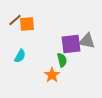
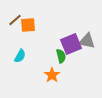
orange square: moved 1 px right, 1 px down
purple square: rotated 15 degrees counterclockwise
green semicircle: moved 1 px left, 4 px up
